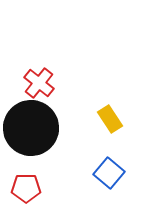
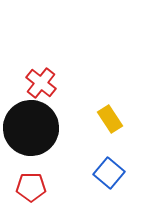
red cross: moved 2 px right
red pentagon: moved 5 px right, 1 px up
